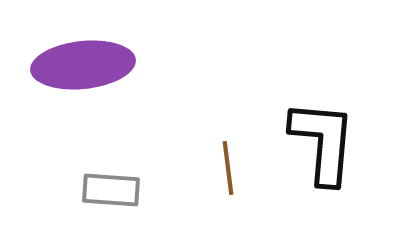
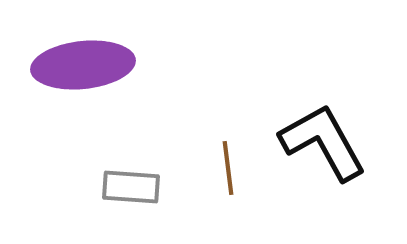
black L-shape: rotated 34 degrees counterclockwise
gray rectangle: moved 20 px right, 3 px up
